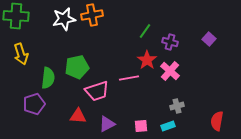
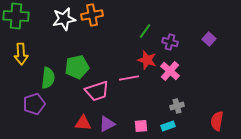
yellow arrow: rotated 15 degrees clockwise
red star: rotated 18 degrees counterclockwise
red triangle: moved 5 px right, 7 px down
